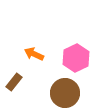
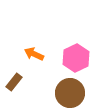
brown circle: moved 5 px right
